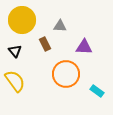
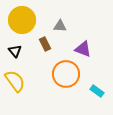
purple triangle: moved 1 px left, 2 px down; rotated 18 degrees clockwise
